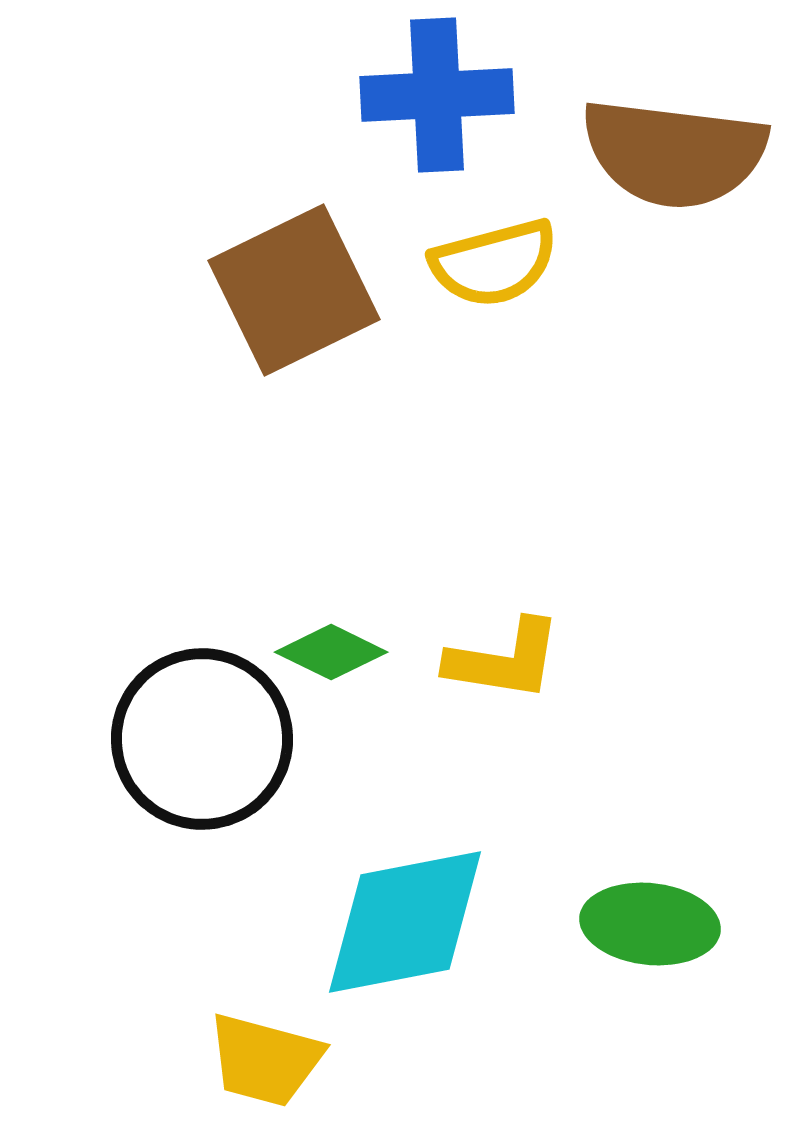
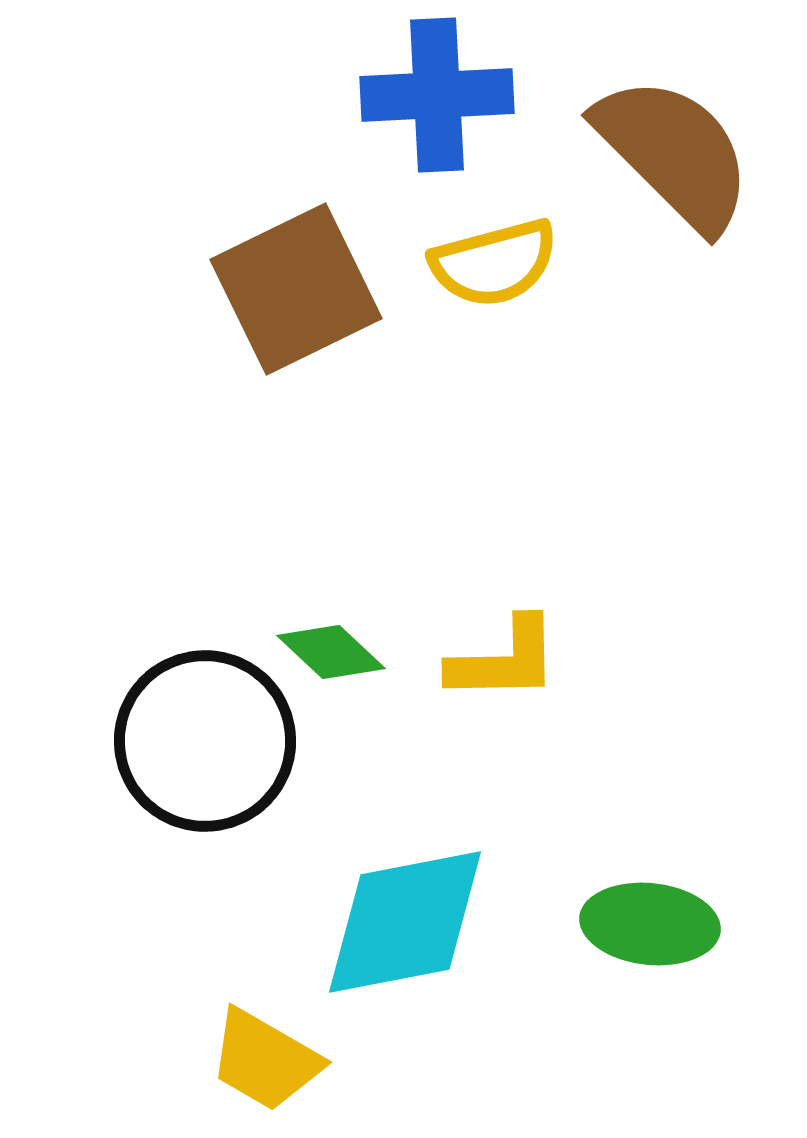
brown semicircle: rotated 142 degrees counterclockwise
brown square: moved 2 px right, 1 px up
green diamond: rotated 17 degrees clockwise
yellow L-shape: rotated 10 degrees counterclockwise
black circle: moved 3 px right, 2 px down
yellow trapezoid: rotated 15 degrees clockwise
